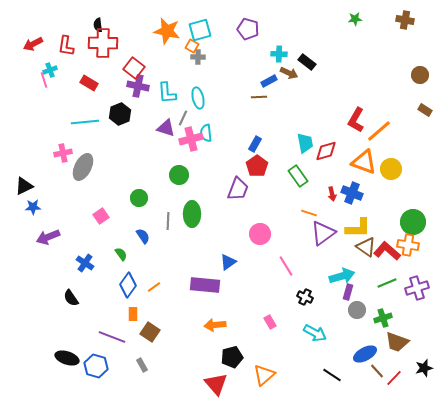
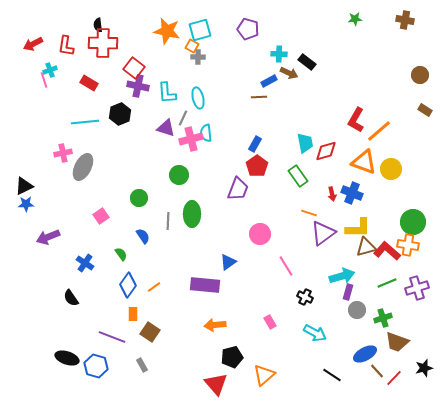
blue star at (33, 207): moved 7 px left, 3 px up
brown triangle at (366, 247): rotated 50 degrees counterclockwise
